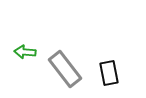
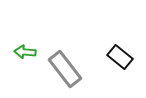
black rectangle: moved 11 px right, 16 px up; rotated 40 degrees counterclockwise
